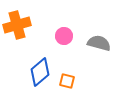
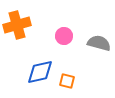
blue diamond: rotated 28 degrees clockwise
